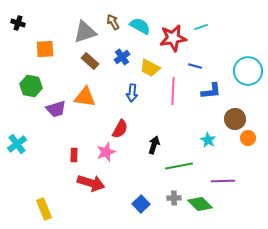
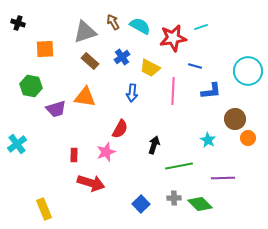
purple line: moved 3 px up
